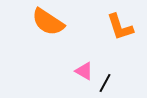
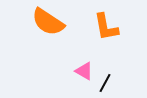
orange L-shape: moved 14 px left; rotated 8 degrees clockwise
